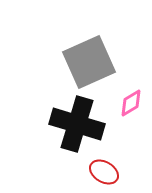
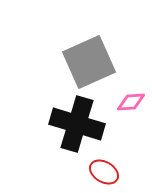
pink diamond: moved 1 px up; rotated 28 degrees clockwise
